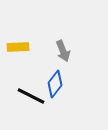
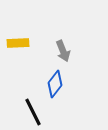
yellow rectangle: moved 4 px up
black line: moved 2 px right, 16 px down; rotated 36 degrees clockwise
